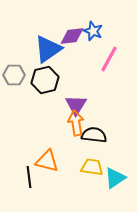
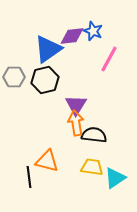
gray hexagon: moved 2 px down
